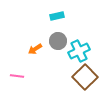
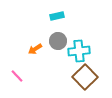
cyan cross: rotated 20 degrees clockwise
pink line: rotated 40 degrees clockwise
